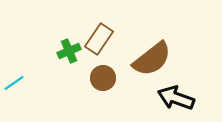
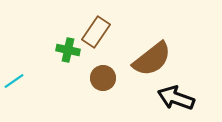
brown rectangle: moved 3 px left, 7 px up
green cross: moved 1 px left, 1 px up; rotated 35 degrees clockwise
cyan line: moved 2 px up
